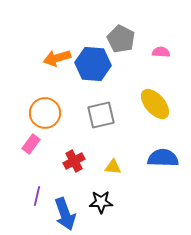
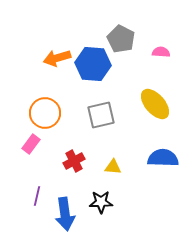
blue arrow: rotated 12 degrees clockwise
